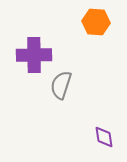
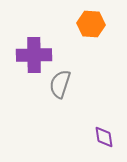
orange hexagon: moved 5 px left, 2 px down
gray semicircle: moved 1 px left, 1 px up
